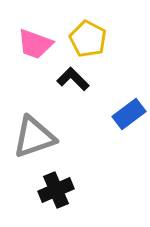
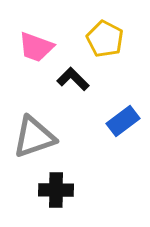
yellow pentagon: moved 17 px right
pink trapezoid: moved 1 px right, 3 px down
blue rectangle: moved 6 px left, 7 px down
black cross: rotated 24 degrees clockwise
